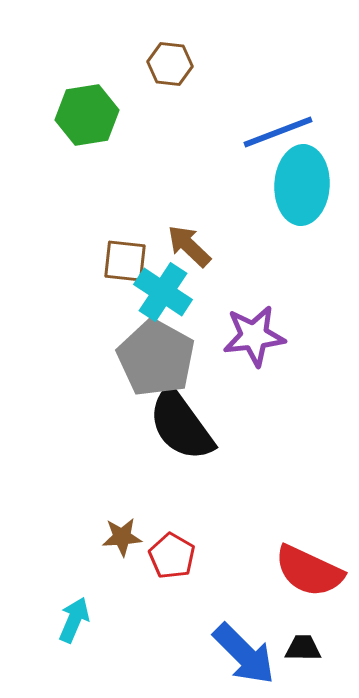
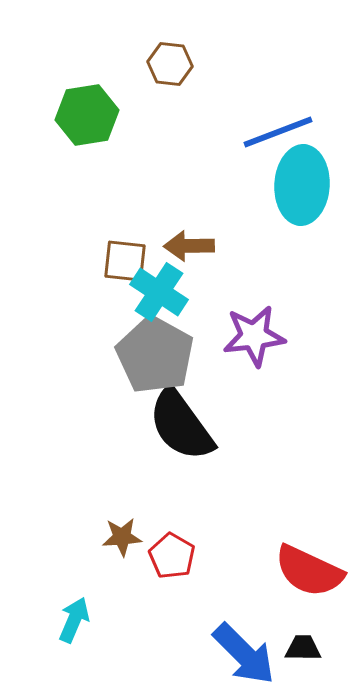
brown arrow: rotated 45 degrees counterclockwise
cyan cross: moved 4 px left
gray pentagon: moved 1 px left, 3 px up
